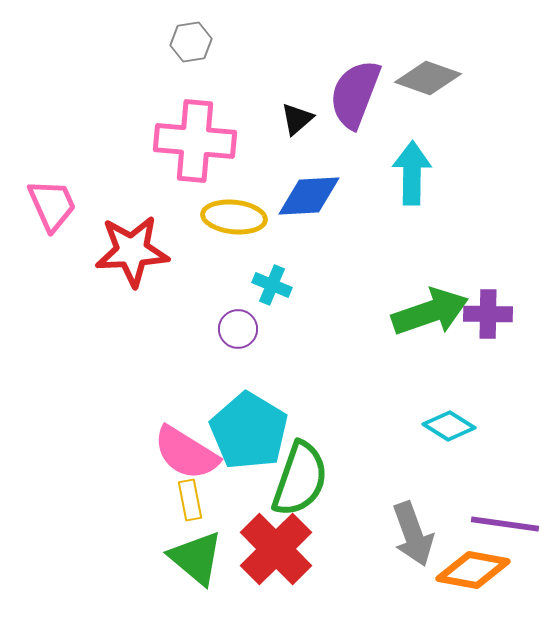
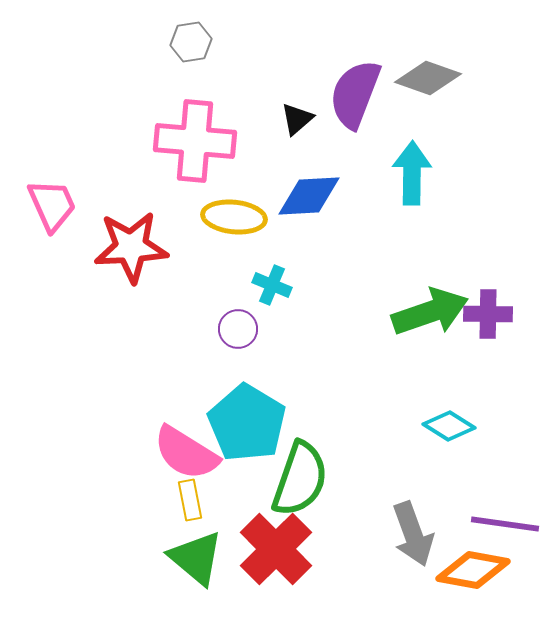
red star: moved 1 px left, 4 px up
cyan pentagon: moved 2 px left, 8 px up
